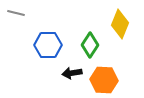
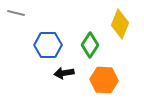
black arrow: moved 8 px left
